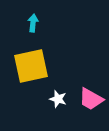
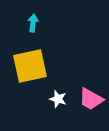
yellow square: moved 1 px left
